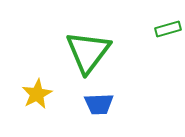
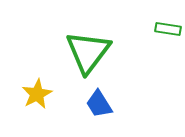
green rectangle: rotated 25 degrees clockwise
blue trapezoid: rotated 60 degrees clockwise
